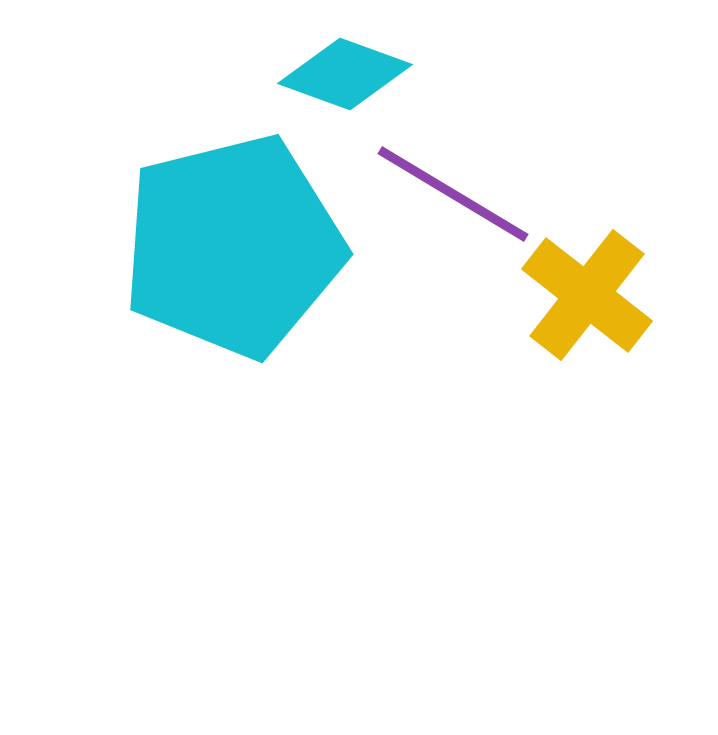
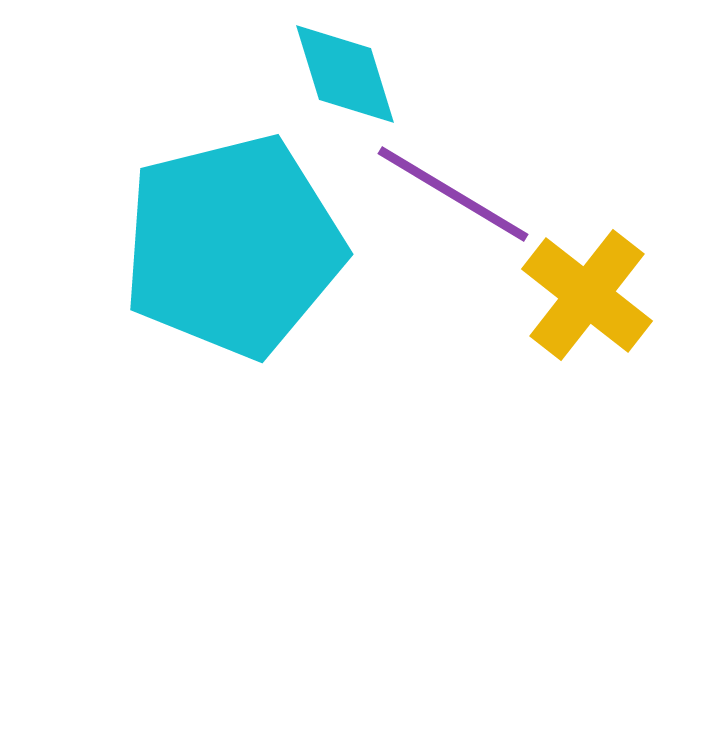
cyan diamond: rotated 53 degrees clockwise
